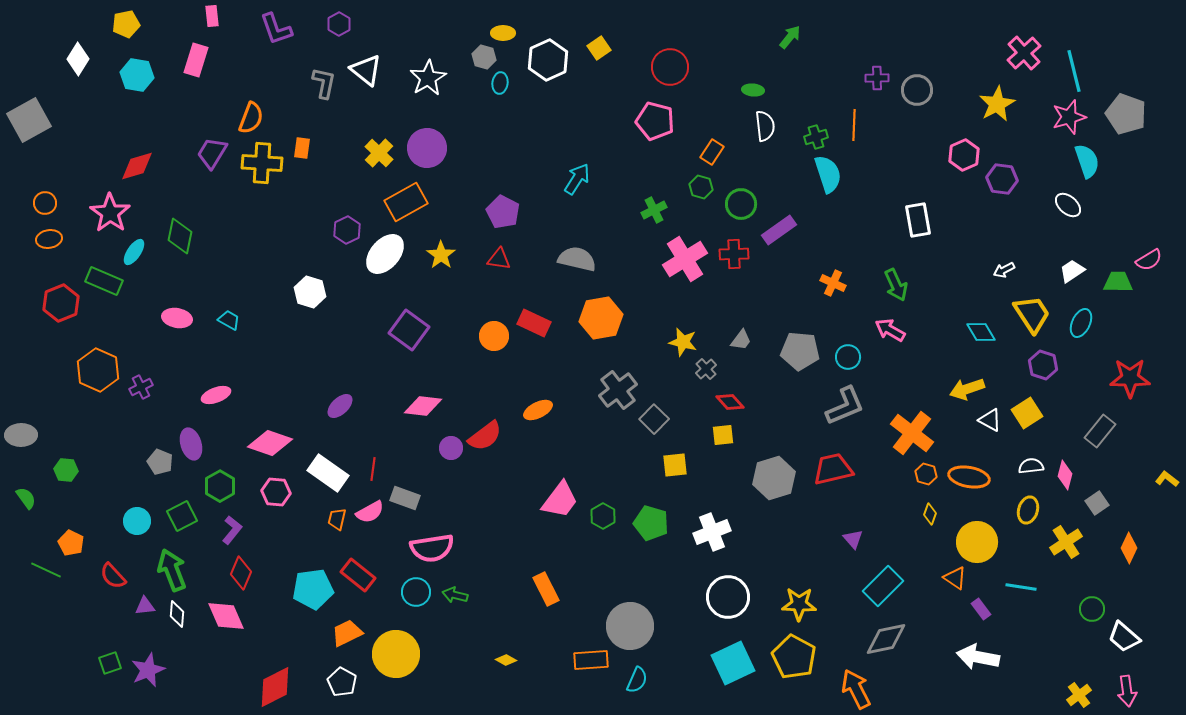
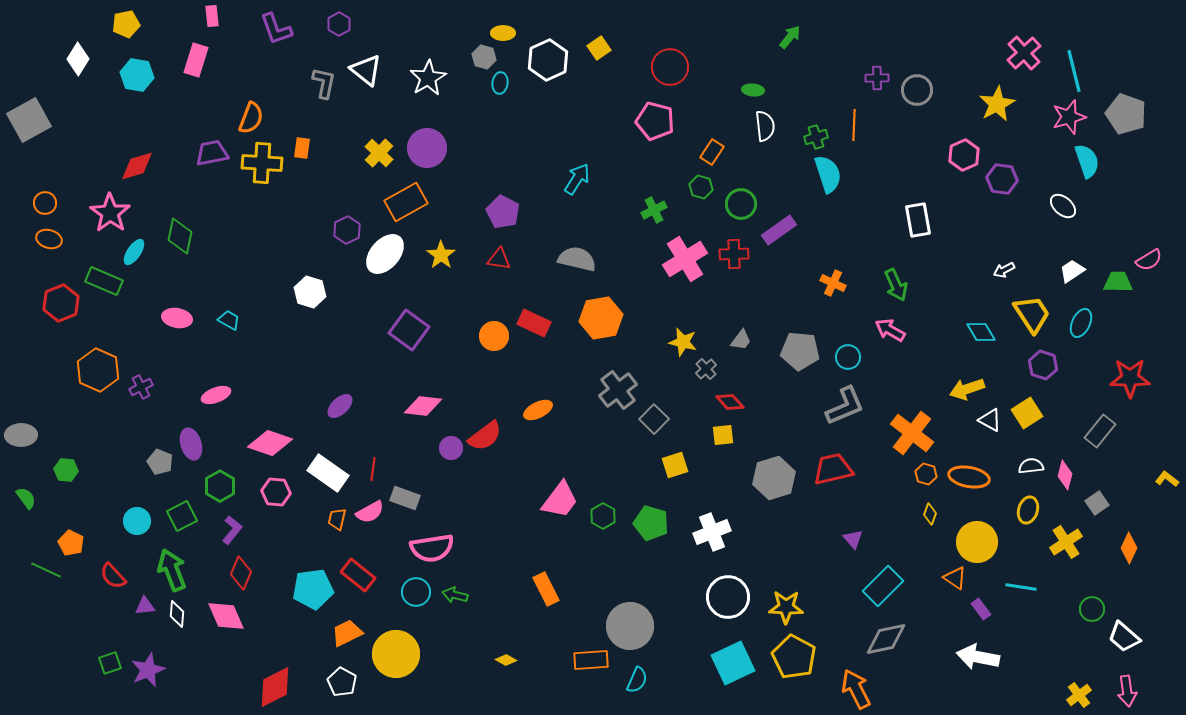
purple trapezoid at (212, 153): rotated 48 degrees clockwise
white ellipse at (1068, 205): moved 5 px left, 1 px down
orange ellipse at (49, 239): rotated 25 degrees clockwise
yellow square at (675, 465): rotated 12 degrees counterclockwise
yellow star at (799, 604): moved 13 px left, 3 px down
